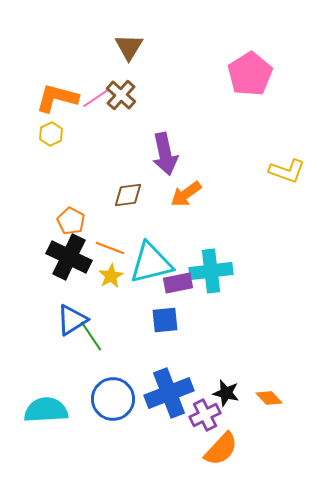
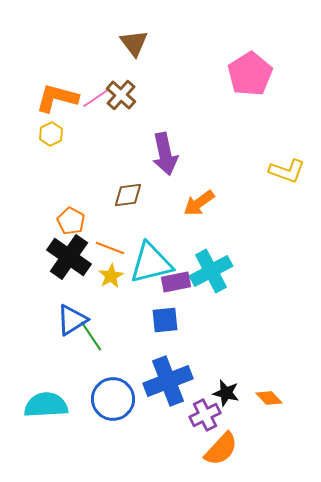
brown triangle: moved 5 px right, 4 px up; rotated 8 degrees counterclockwise
orange arrow: moved 13 px right, 9 px down
black cross: rotated 9 degrees clockwise
cyan cross: rotated 21 degrees counterclockwise
purple rectangle: moved 2 px left, 1 px up
blue cross: moved 1 px left, 12 px up
cyan semicircle: moved 5 px up
